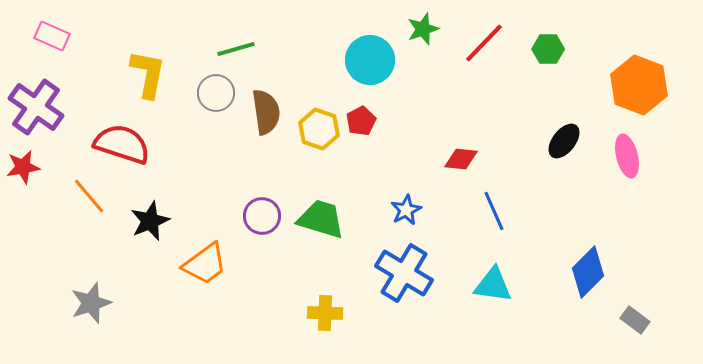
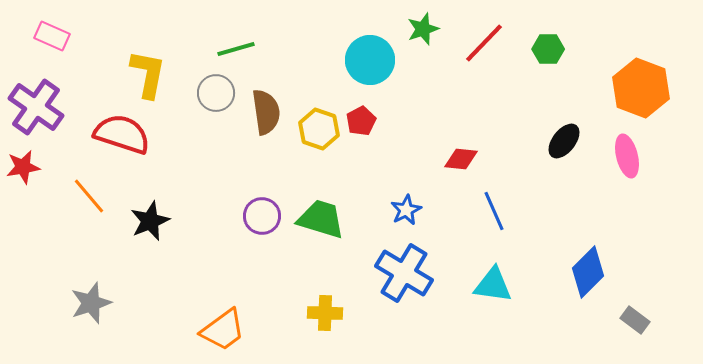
orange hexagon: moved 2 px right, 3 px down
red semicircle: moved 10 px up
orange trapezoid: moved 18 px right, 66 px down
